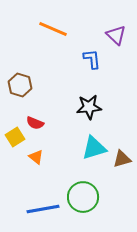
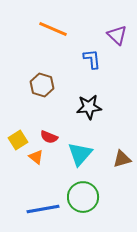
purple triangle: moved 1 px right
brown hexagon: moved 22 px right
red semicircle: moved 14 px right, 14 px down
yellow square: moved 3 px right, 3 px down
cyan triangle: moved 14 px left, 6 px down; rotated 32 degrees counterclockwise
